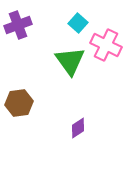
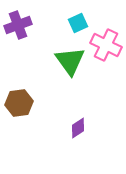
cyan square: rotated 24 degrees clockwise
